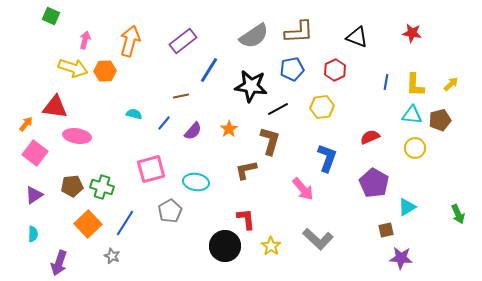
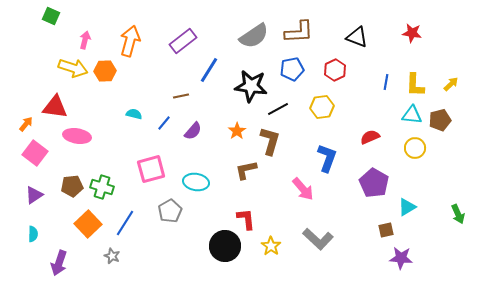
orange star at (229, 129): moved 8 px right, 2 px down
